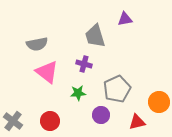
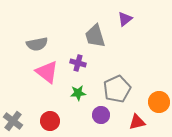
purple triangle: rotated 28 degrees counterclockwise
purple cross: moved 6 px left, 1 px up
